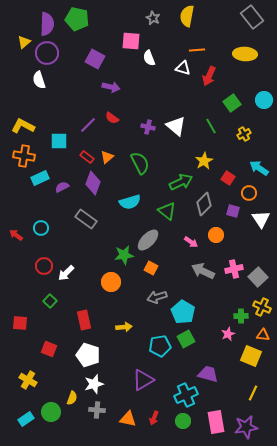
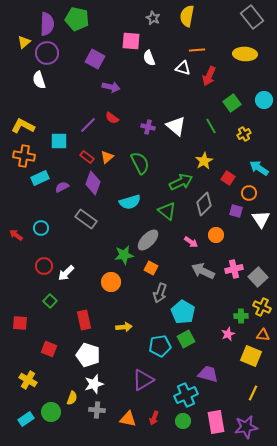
purple square at (233, 211): moved 3 px right
gray arrow at (157, 297): moved 3 px right, 4 px up; rotated 54 degrees counterclockwise
